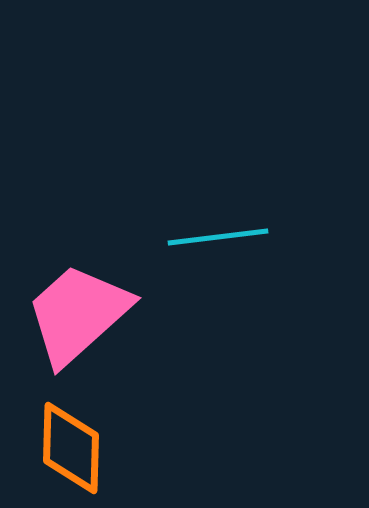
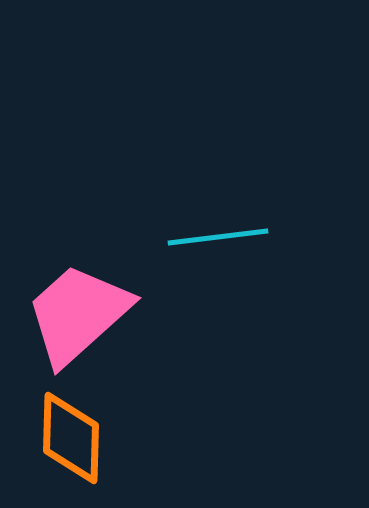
orange diamond: moved 10 px up
